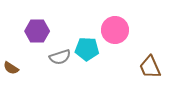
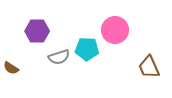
gray semicircle: moved 1 px left
brown trapezoid: moved 1 px left
